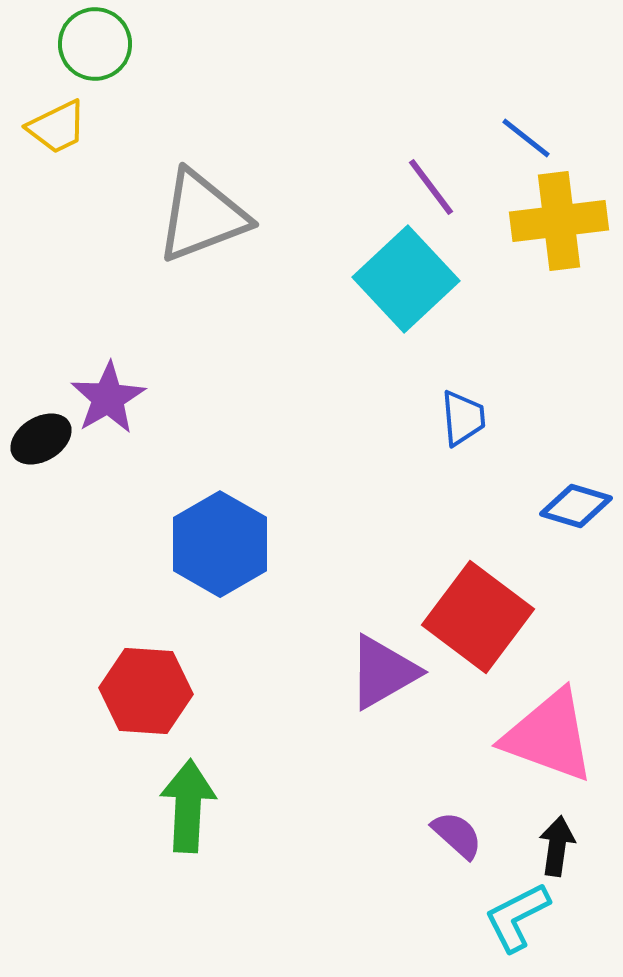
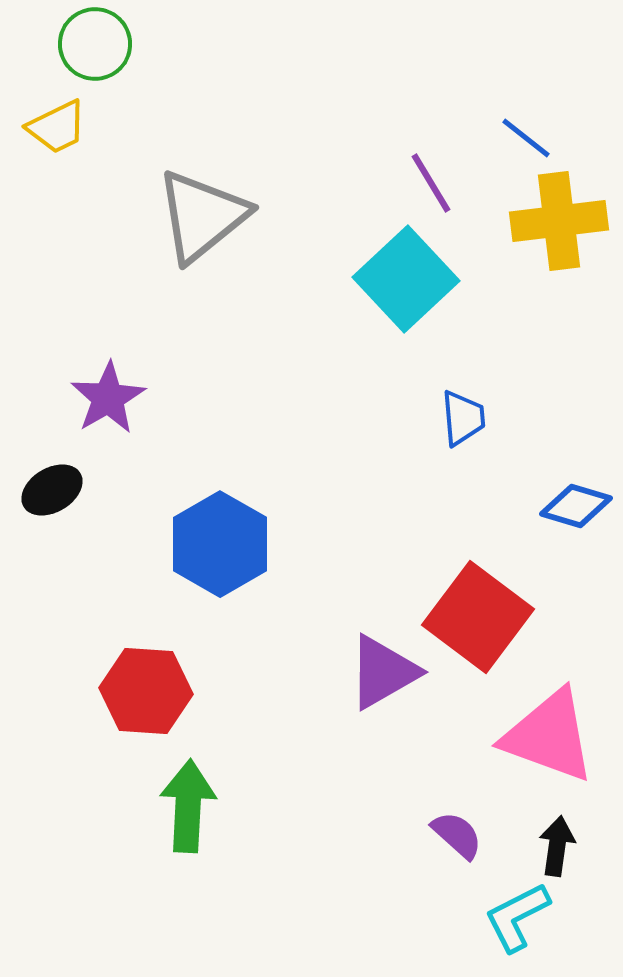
purple line: moved 4 px up; rotated 6 degrees clockwise
gray triangle: rotated 18 degrees counterclockwise
black ellipse: moved 11 px right, 51 px down
